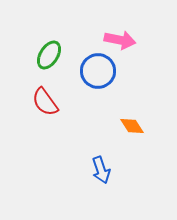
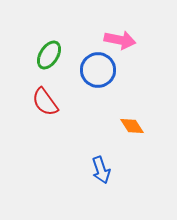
blue circle: moved 1 px up
